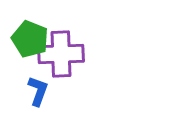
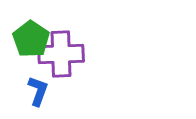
green pentagon: moved 1 px right; rotated 12 degrees clockwise
